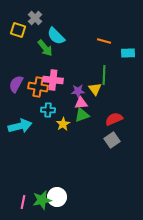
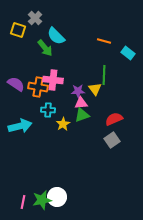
cyan rectangle: rotated 40 degrees clockwise
purple semicircle: rotated 96 degrees clockwise
